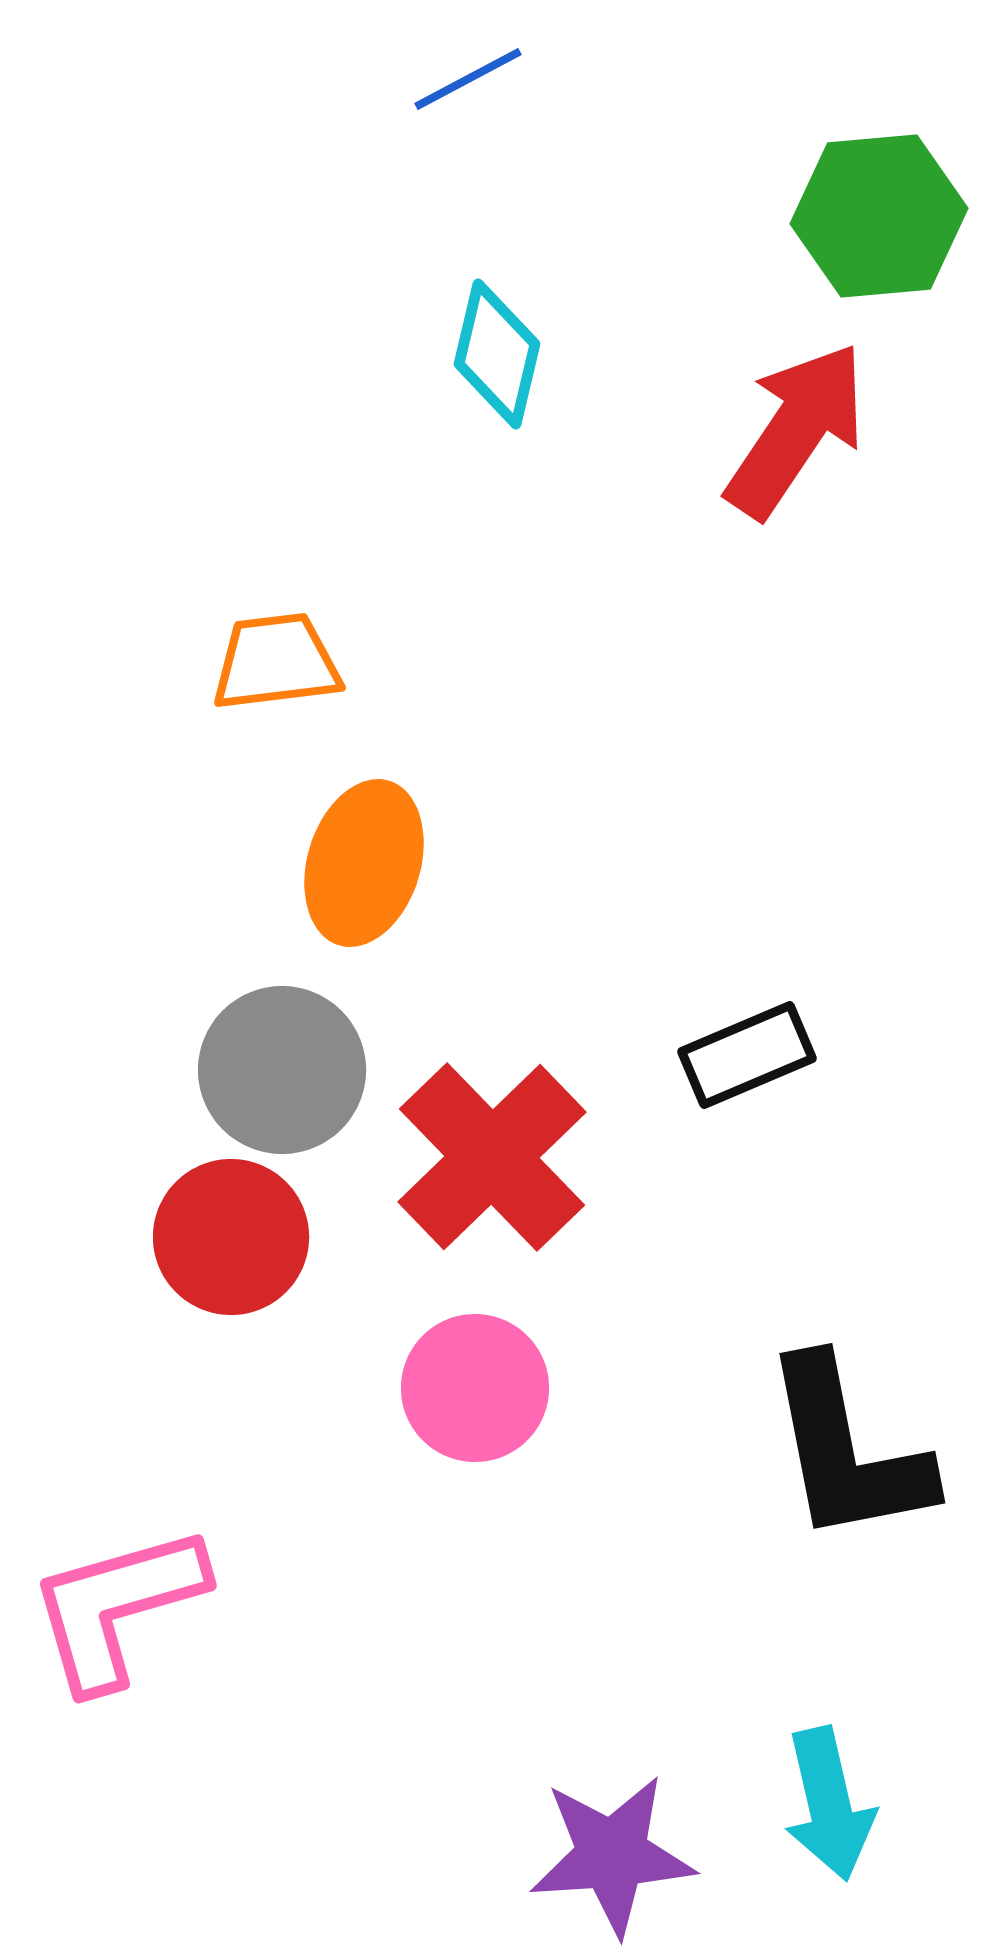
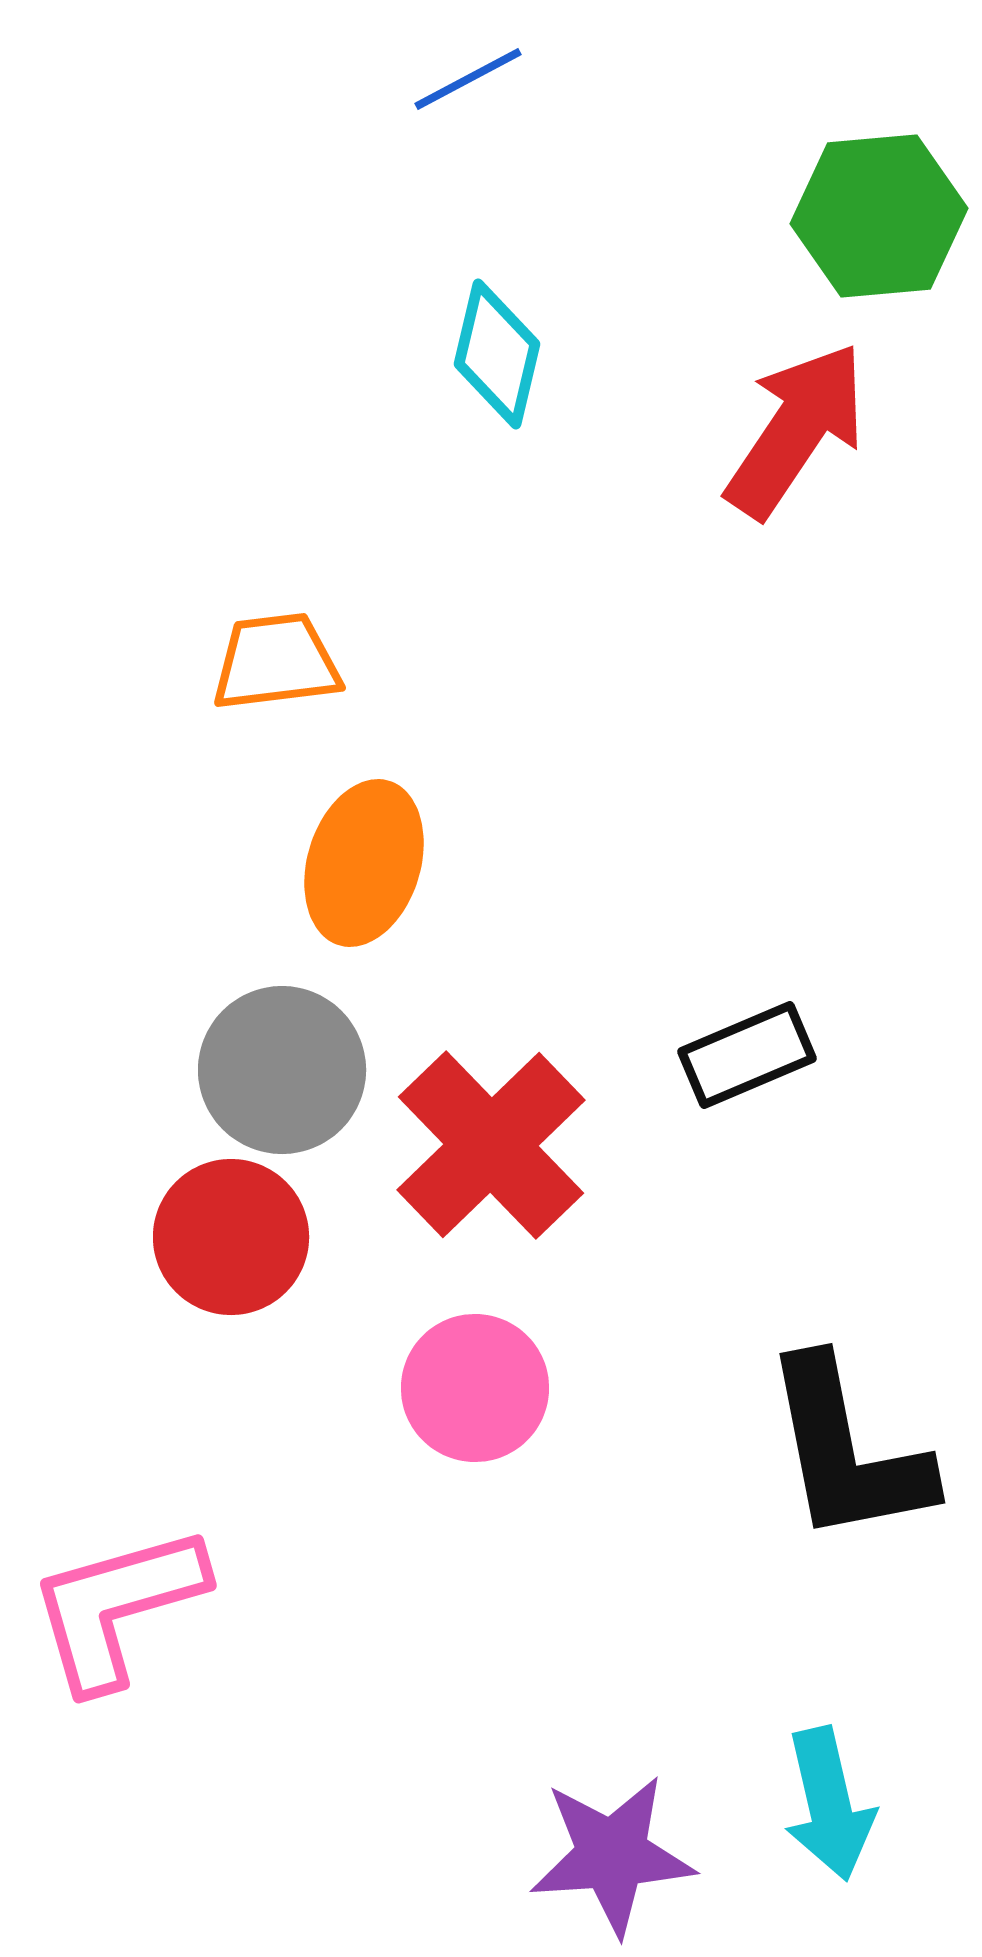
red cross: moved 1 px left, 12 px up
